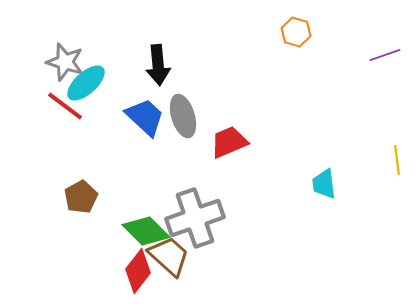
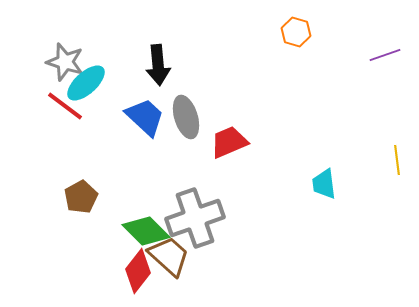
gray ellipse: moved 3 px right, 1 px down
